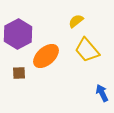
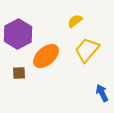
yellow semicircle: moved 1 px left
yellow trapezoid: rotated 80 degrees clockwise
